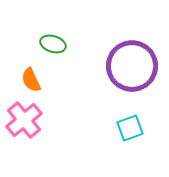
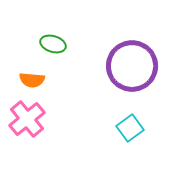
orange semicircle: moved 1 px right; rotated 60 degrees counterclockwise
pink cross: moved 3 px right, 1 px up
cyan square: rotated 16 degrees counterclockwise
